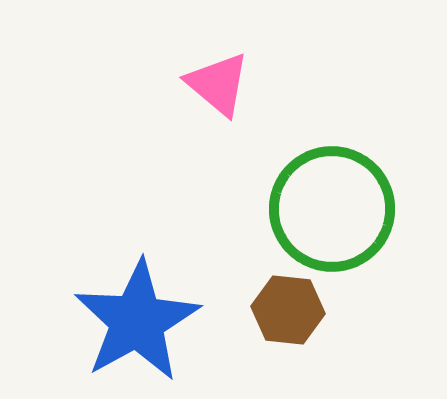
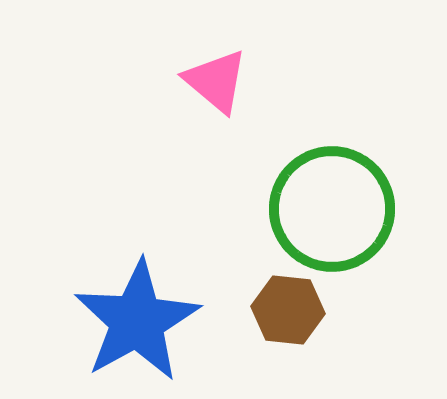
pink triangle: moved 2 px left, 3 px up
